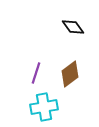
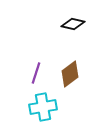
black diamond: moved 3 px up; rotated 40 degrees counterclockwise
cyan cross: moved 1 px left
